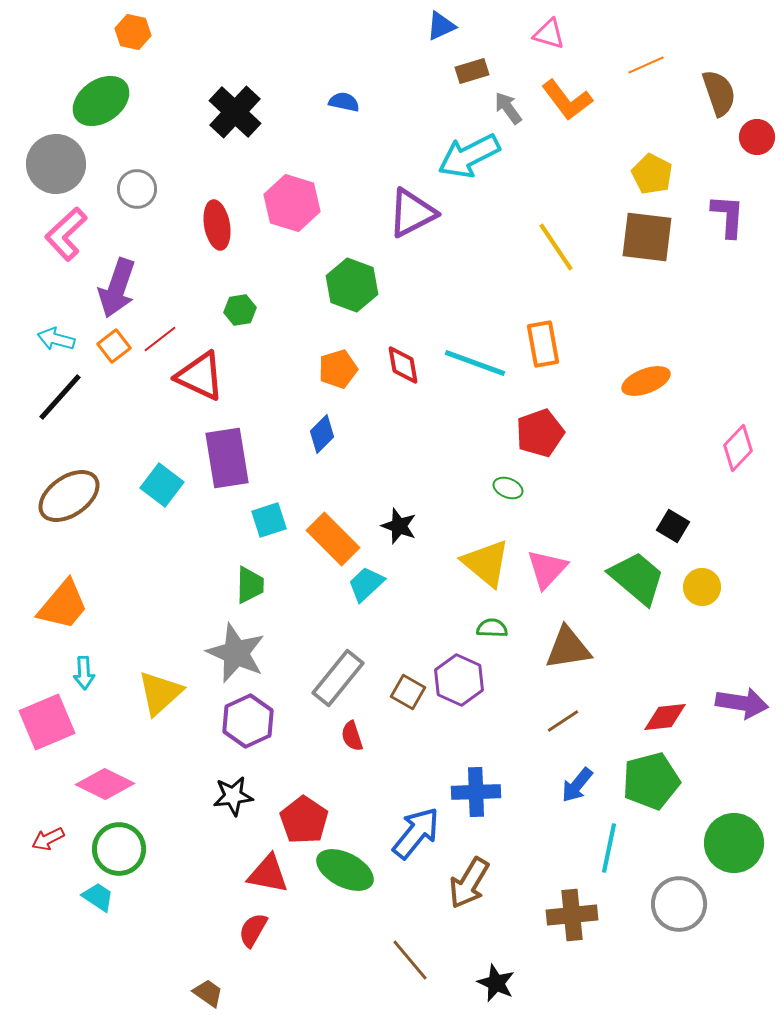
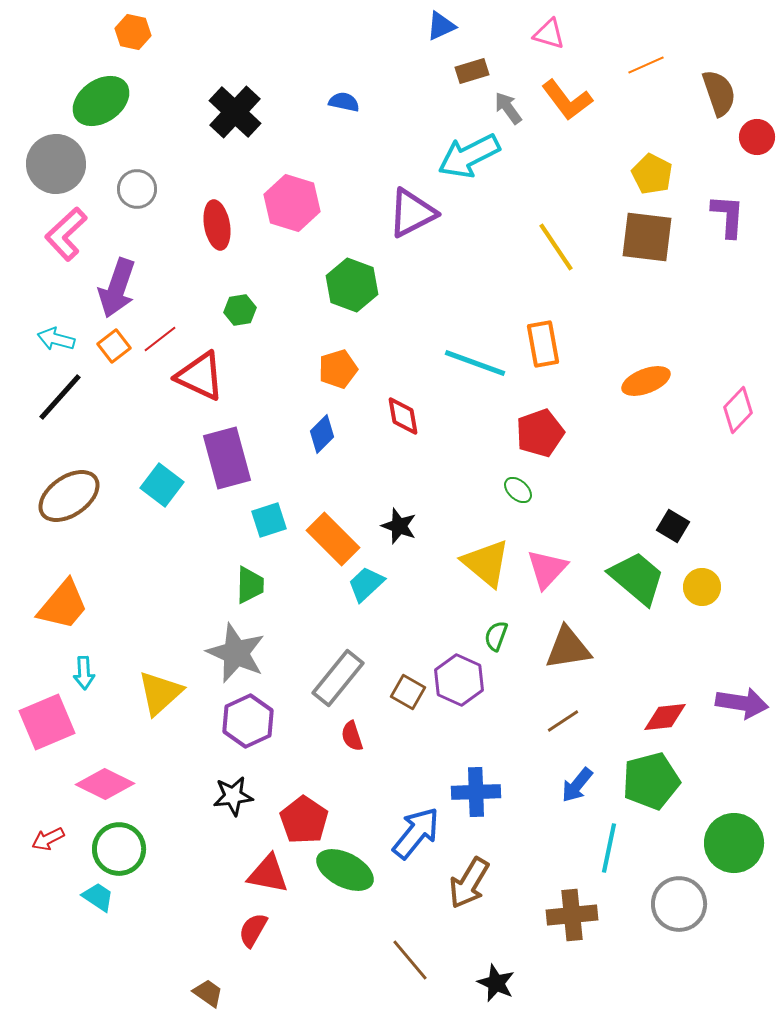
red diamond at (403, 365): moved 51 px down
pink diamond at (738, 448): moved 38 px up
purple rectangle at (227, 458): rotated 6 degrees counterclockwise
green ellipse at (508, 488): moved 10 px right, 2 px down; rotated 20 degrees clockwise
green semicircle at (492, 628): moved 4 px right, 8 px down; rotated 72 degrees counterclockwise
